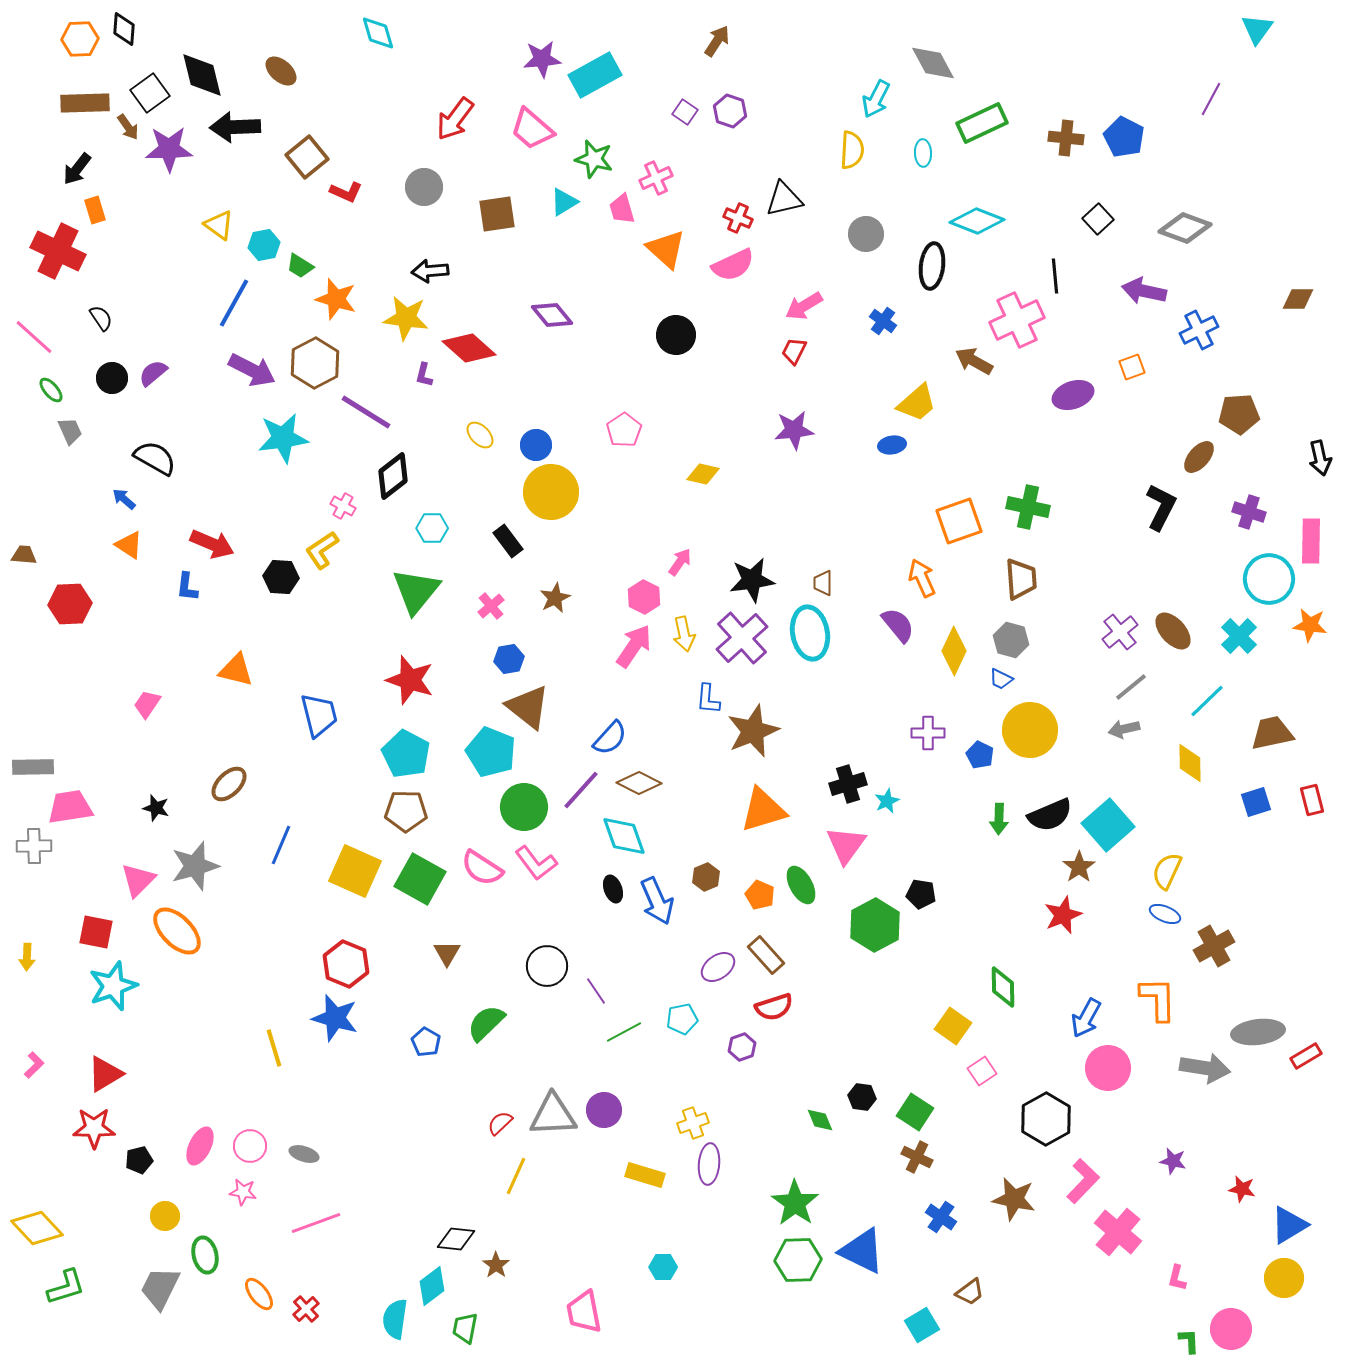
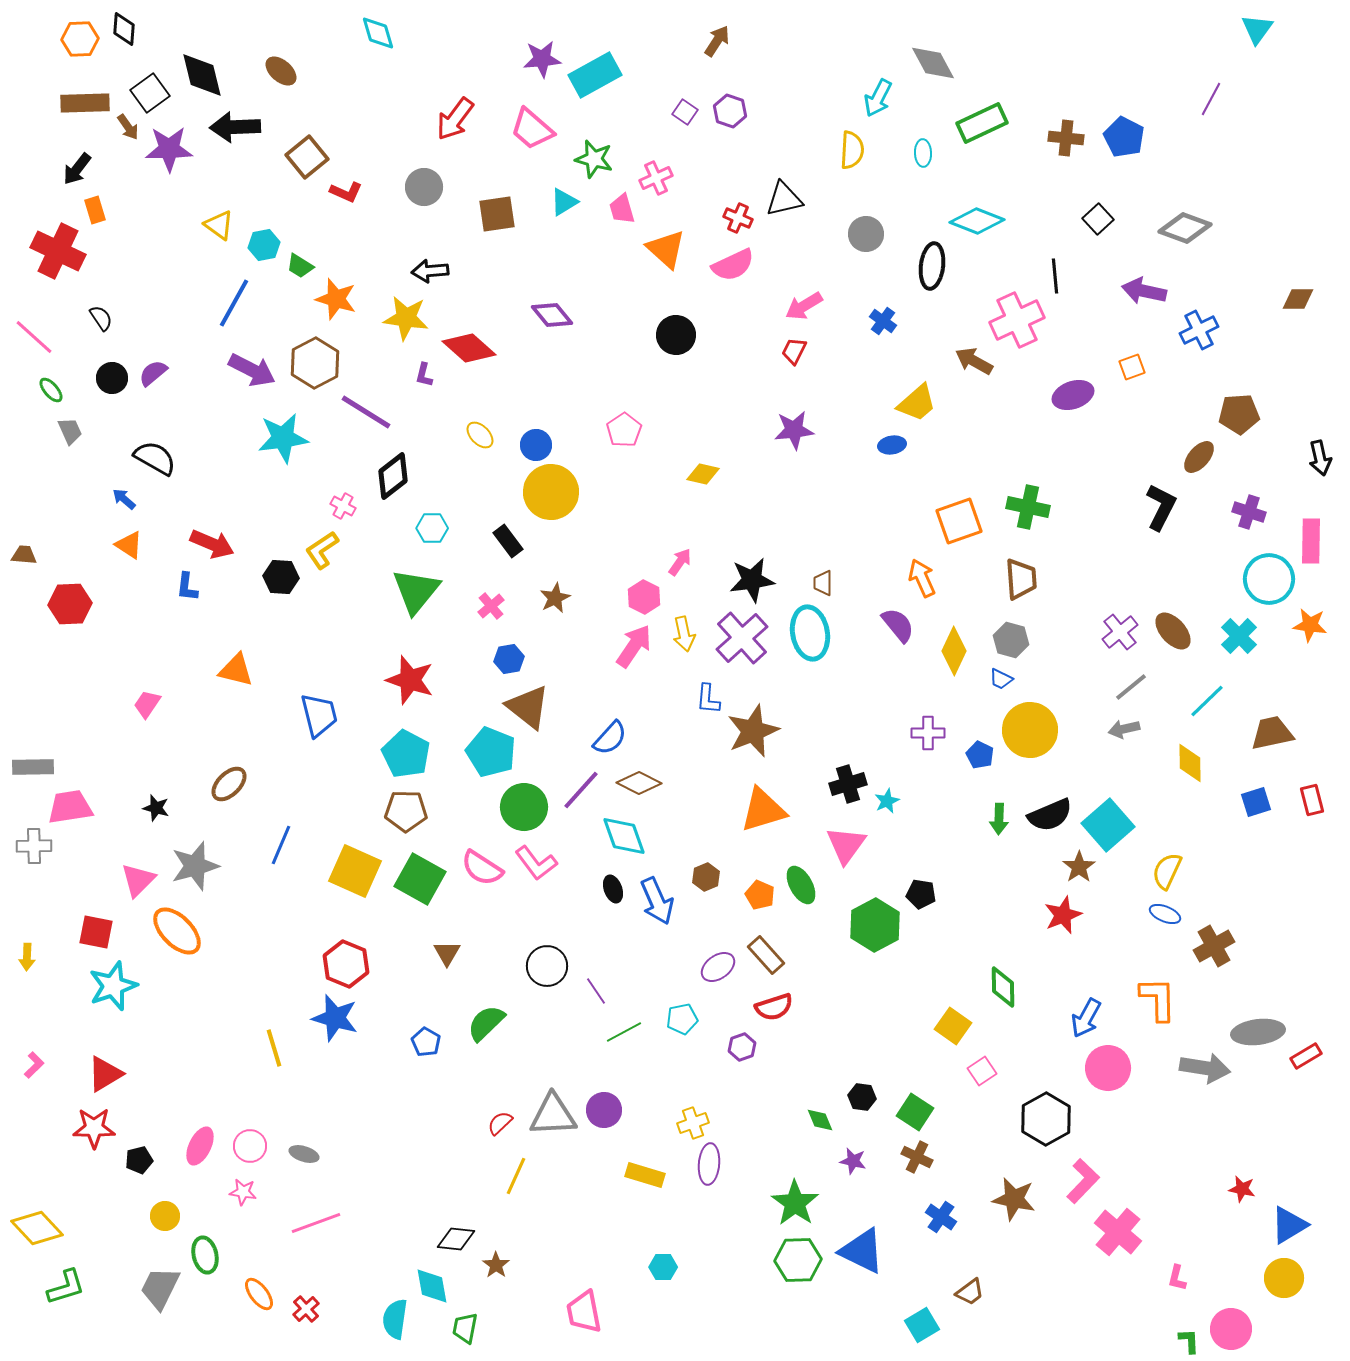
cyan arrow at (876, 99): moved 2 px right, 1 px up
purple star at (1173, 1161): moved 320 px left
cyan diamond at (432, 1286): rotated 63 degrees counterclockwise
